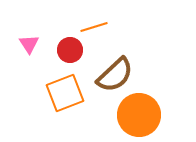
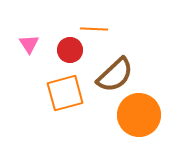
orange line: moved 2 px down; rotated 20 degrees clockwise
orange square: rotated 6 degrees clockwise
